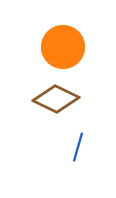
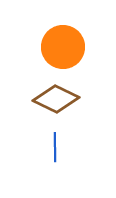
blue line: moved 23 px left; rotated 16 degrees counterclockwise
